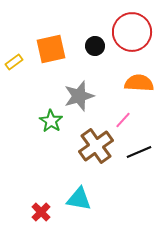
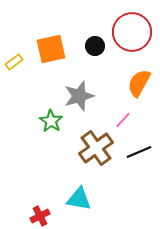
orange semicircle: rotated 64 degrees counterclockwise
brown cross: moved 2 px down
red cross: moved 1 px left, 4 px down; rotated 18 degrees clockwise
